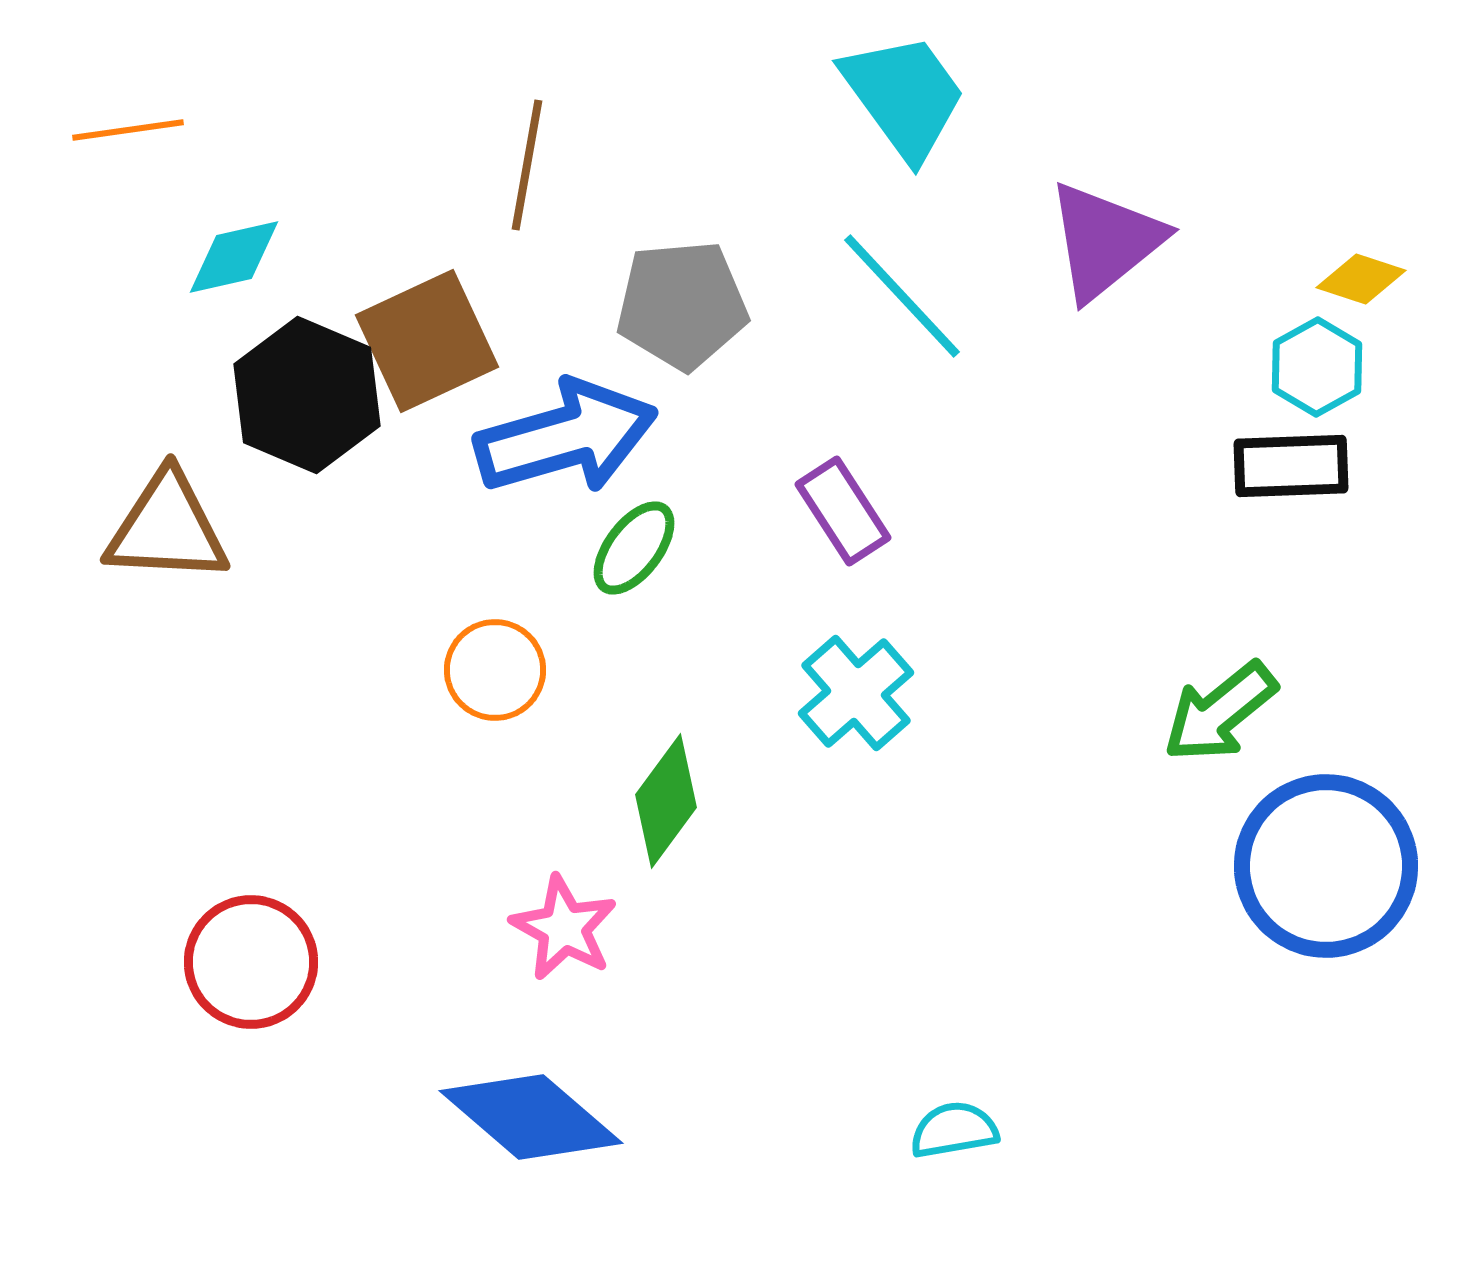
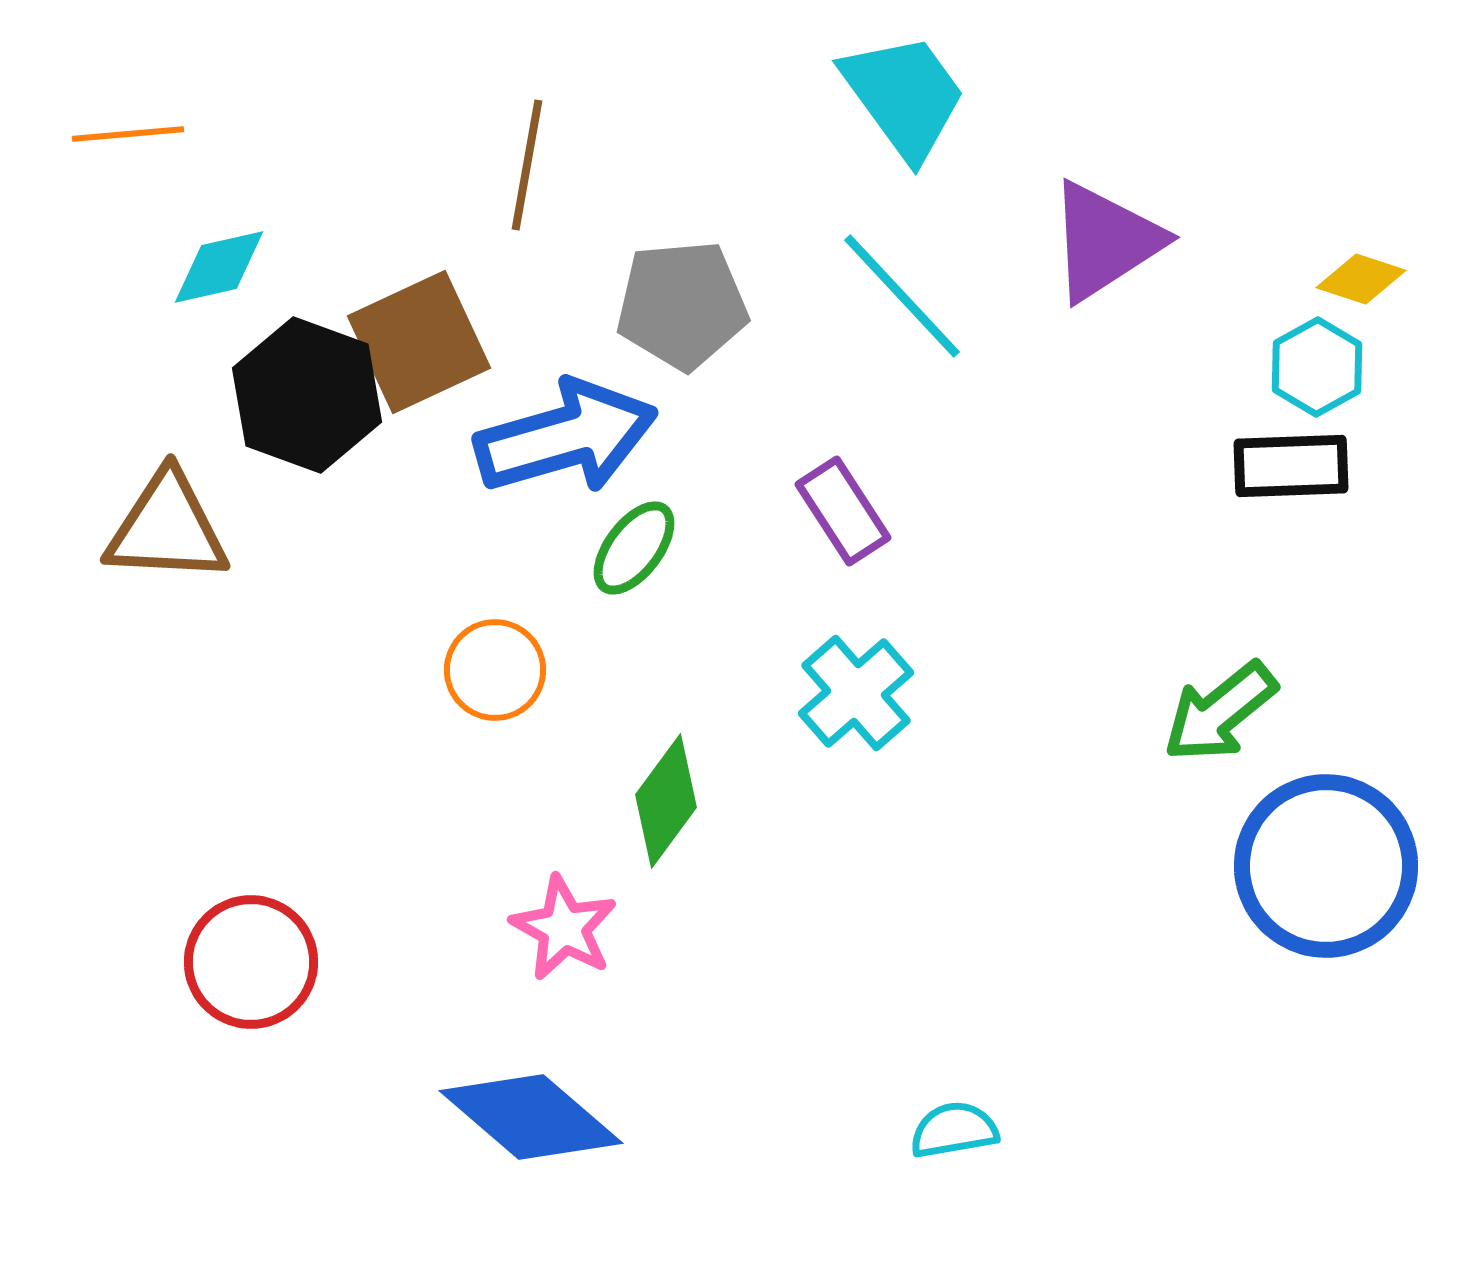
orange line: moved 4 px down; rotated 3 degrees clockwise
purple triangle: rotated 6 degrees clockwise
cyan diamond: moved 15 px left, 10 px down
brown square: moved 8 px left, 1 px down
black hexagon: rotated 3 degrees counterclockwise
